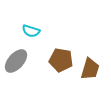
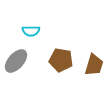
cyan semicircle: rotated 18 degrees counterclockwise
brown trapezoid: moved 4 px right, 4 px up
